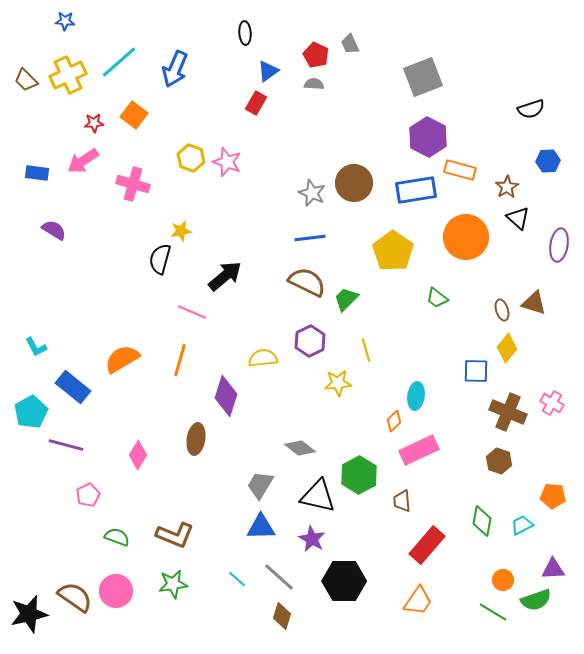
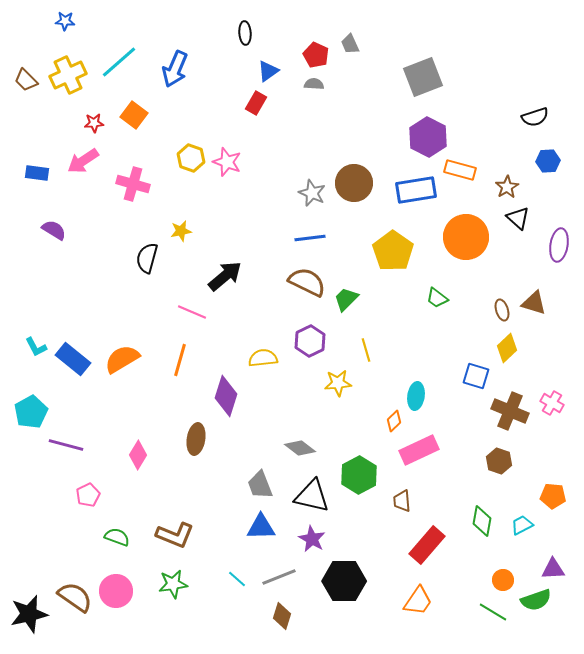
black semicircle at (531, 109): moved 4 px right, 8 px down
black semicircle at (160, 259): moved 13 px left, 1 px up
yellow diamond at (507, 348): rotated 8 degrees clockwise
blue square at (476, 371): moved 5 px down; rotated 16 degrees clockwise
blue rectangle at (73, 387): moved 28 px up
brown cross at (508, 412): moved 2 px right, 1 px up
gray trapezoid at (260, 485): rotated 52 degrees counterclockwise
black triangle at (318, 496): moved 6 px left
gray line at (279, 577): rotated 64 degrees counterclockwise
